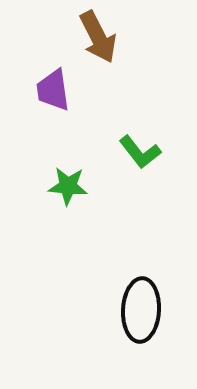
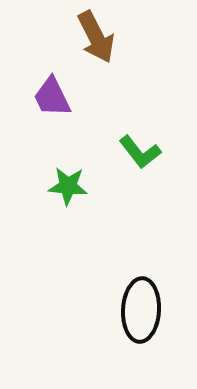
brown arrow: moved 2 px left
purple trapezoid: moved 1 px left, 7 px down; rotated 18 degrees counterclockwise
